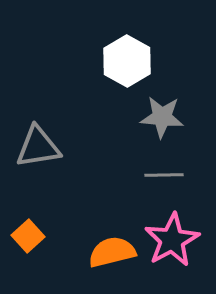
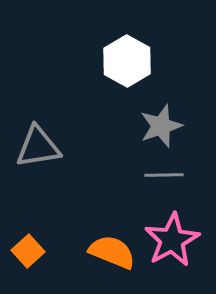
gray star: moved 1 px left, 9 px down; rotated 24 degrees counterclockwise
orange square: moved 15 px down
orange semicircle: rotated 36 degrees clockwise
